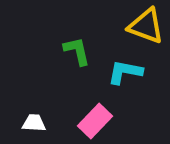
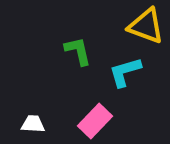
green L-shape: moved 1 px right
cyan L-shape: rotated 27 degrees counterclockwise
white trapezoid: moved 1 px left, 1 px down
